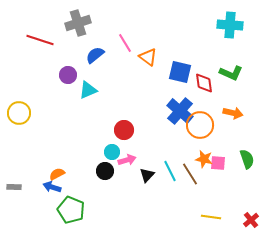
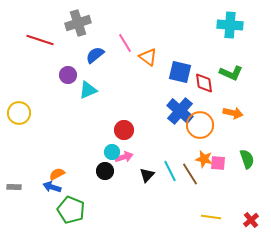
pink arrow: moved 3 px left, 3 px up
